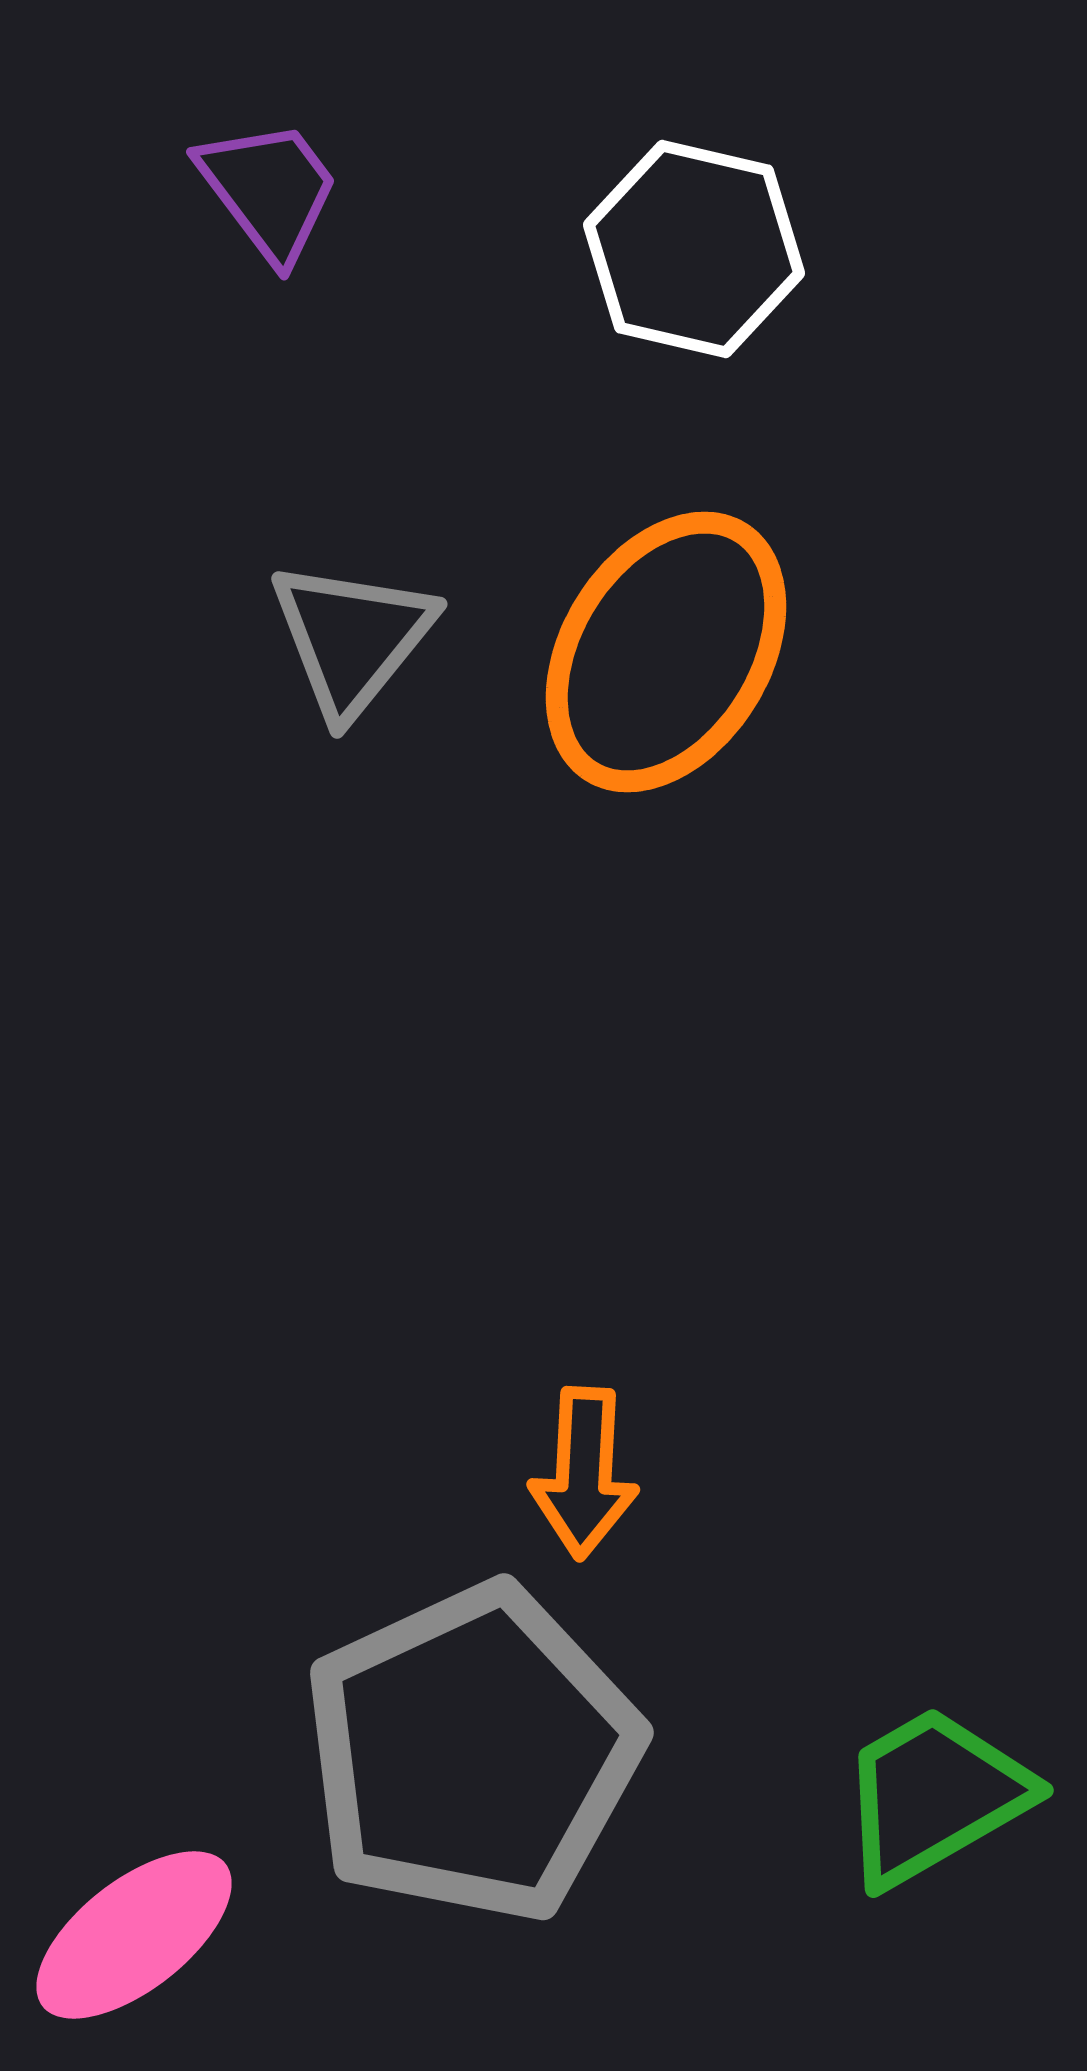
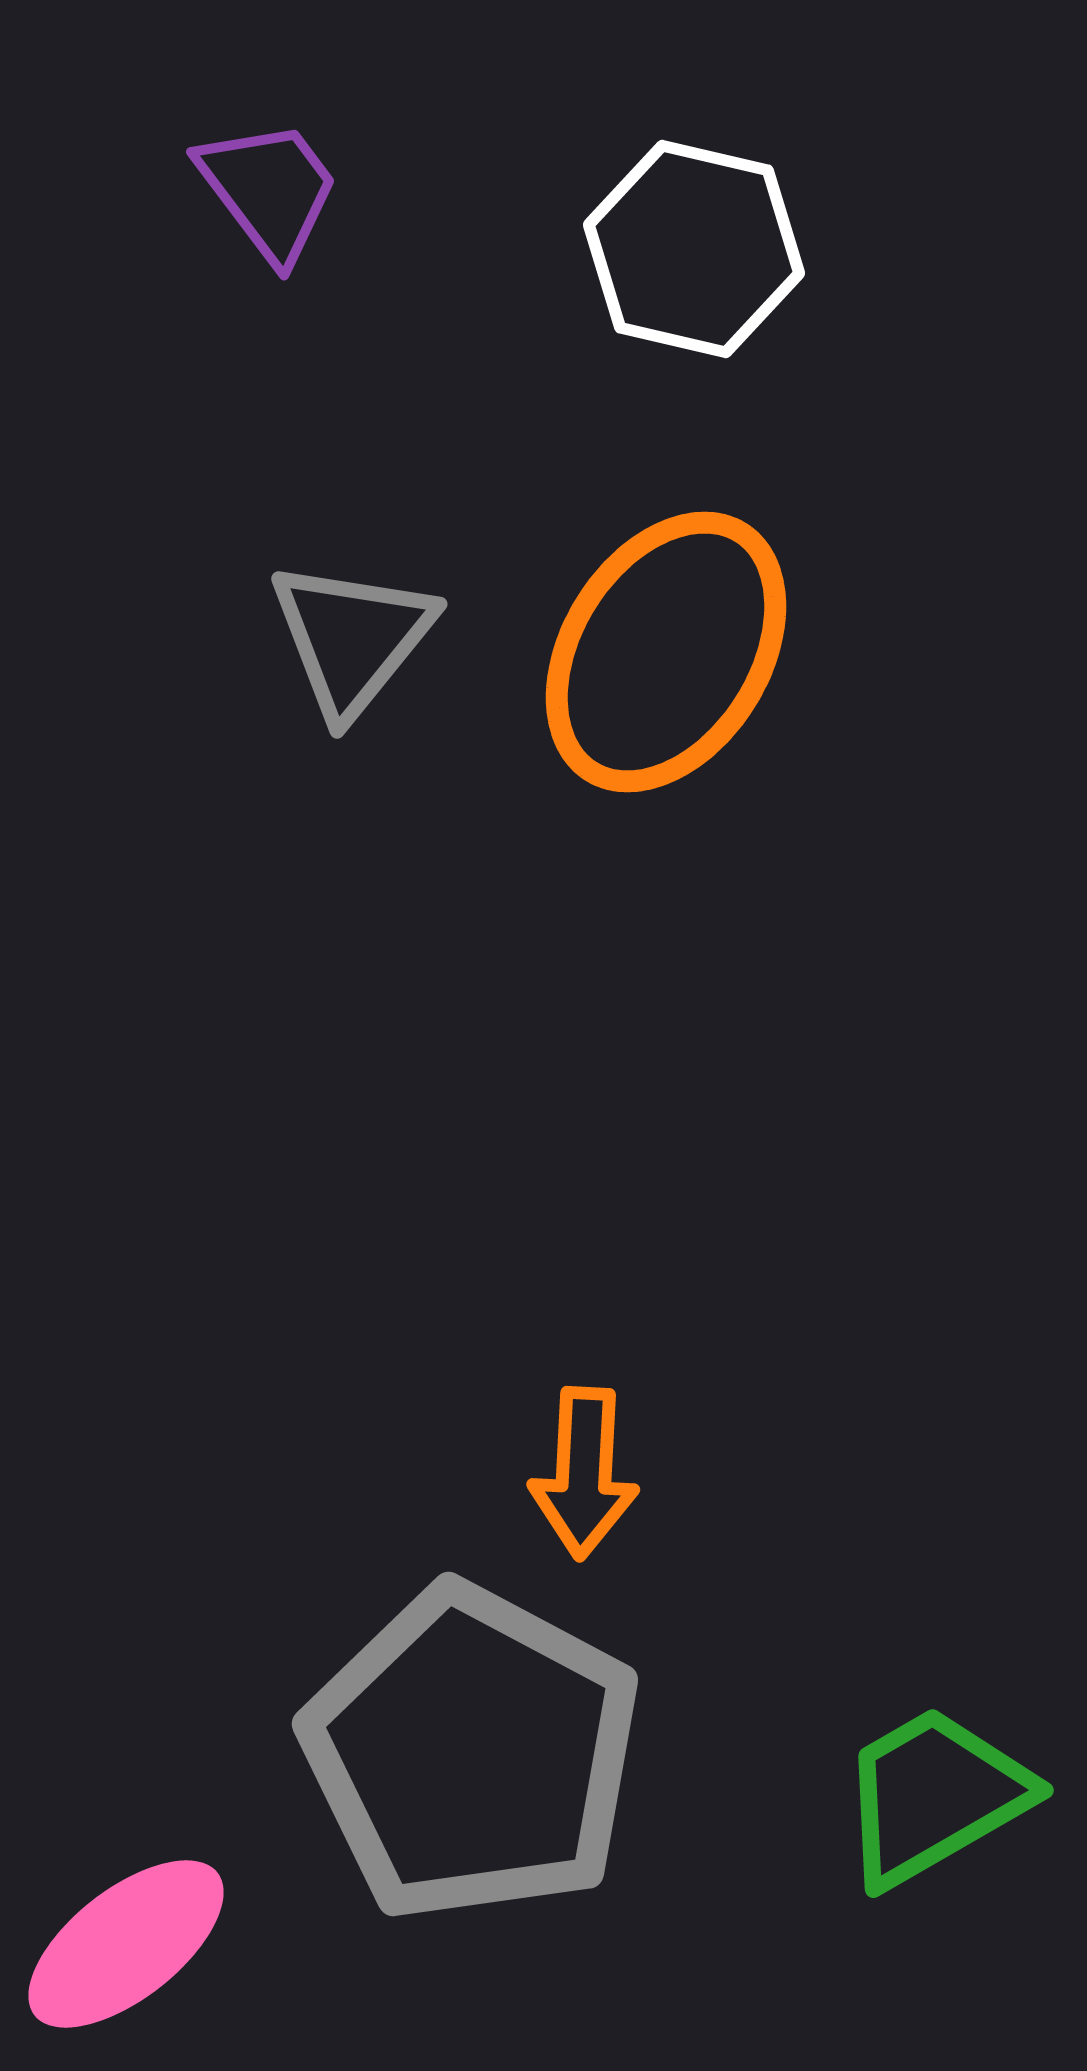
gray pentagon: rotated 19 degrees counterclockwise
pink ellipse: moved 8 px left, 9 px down
